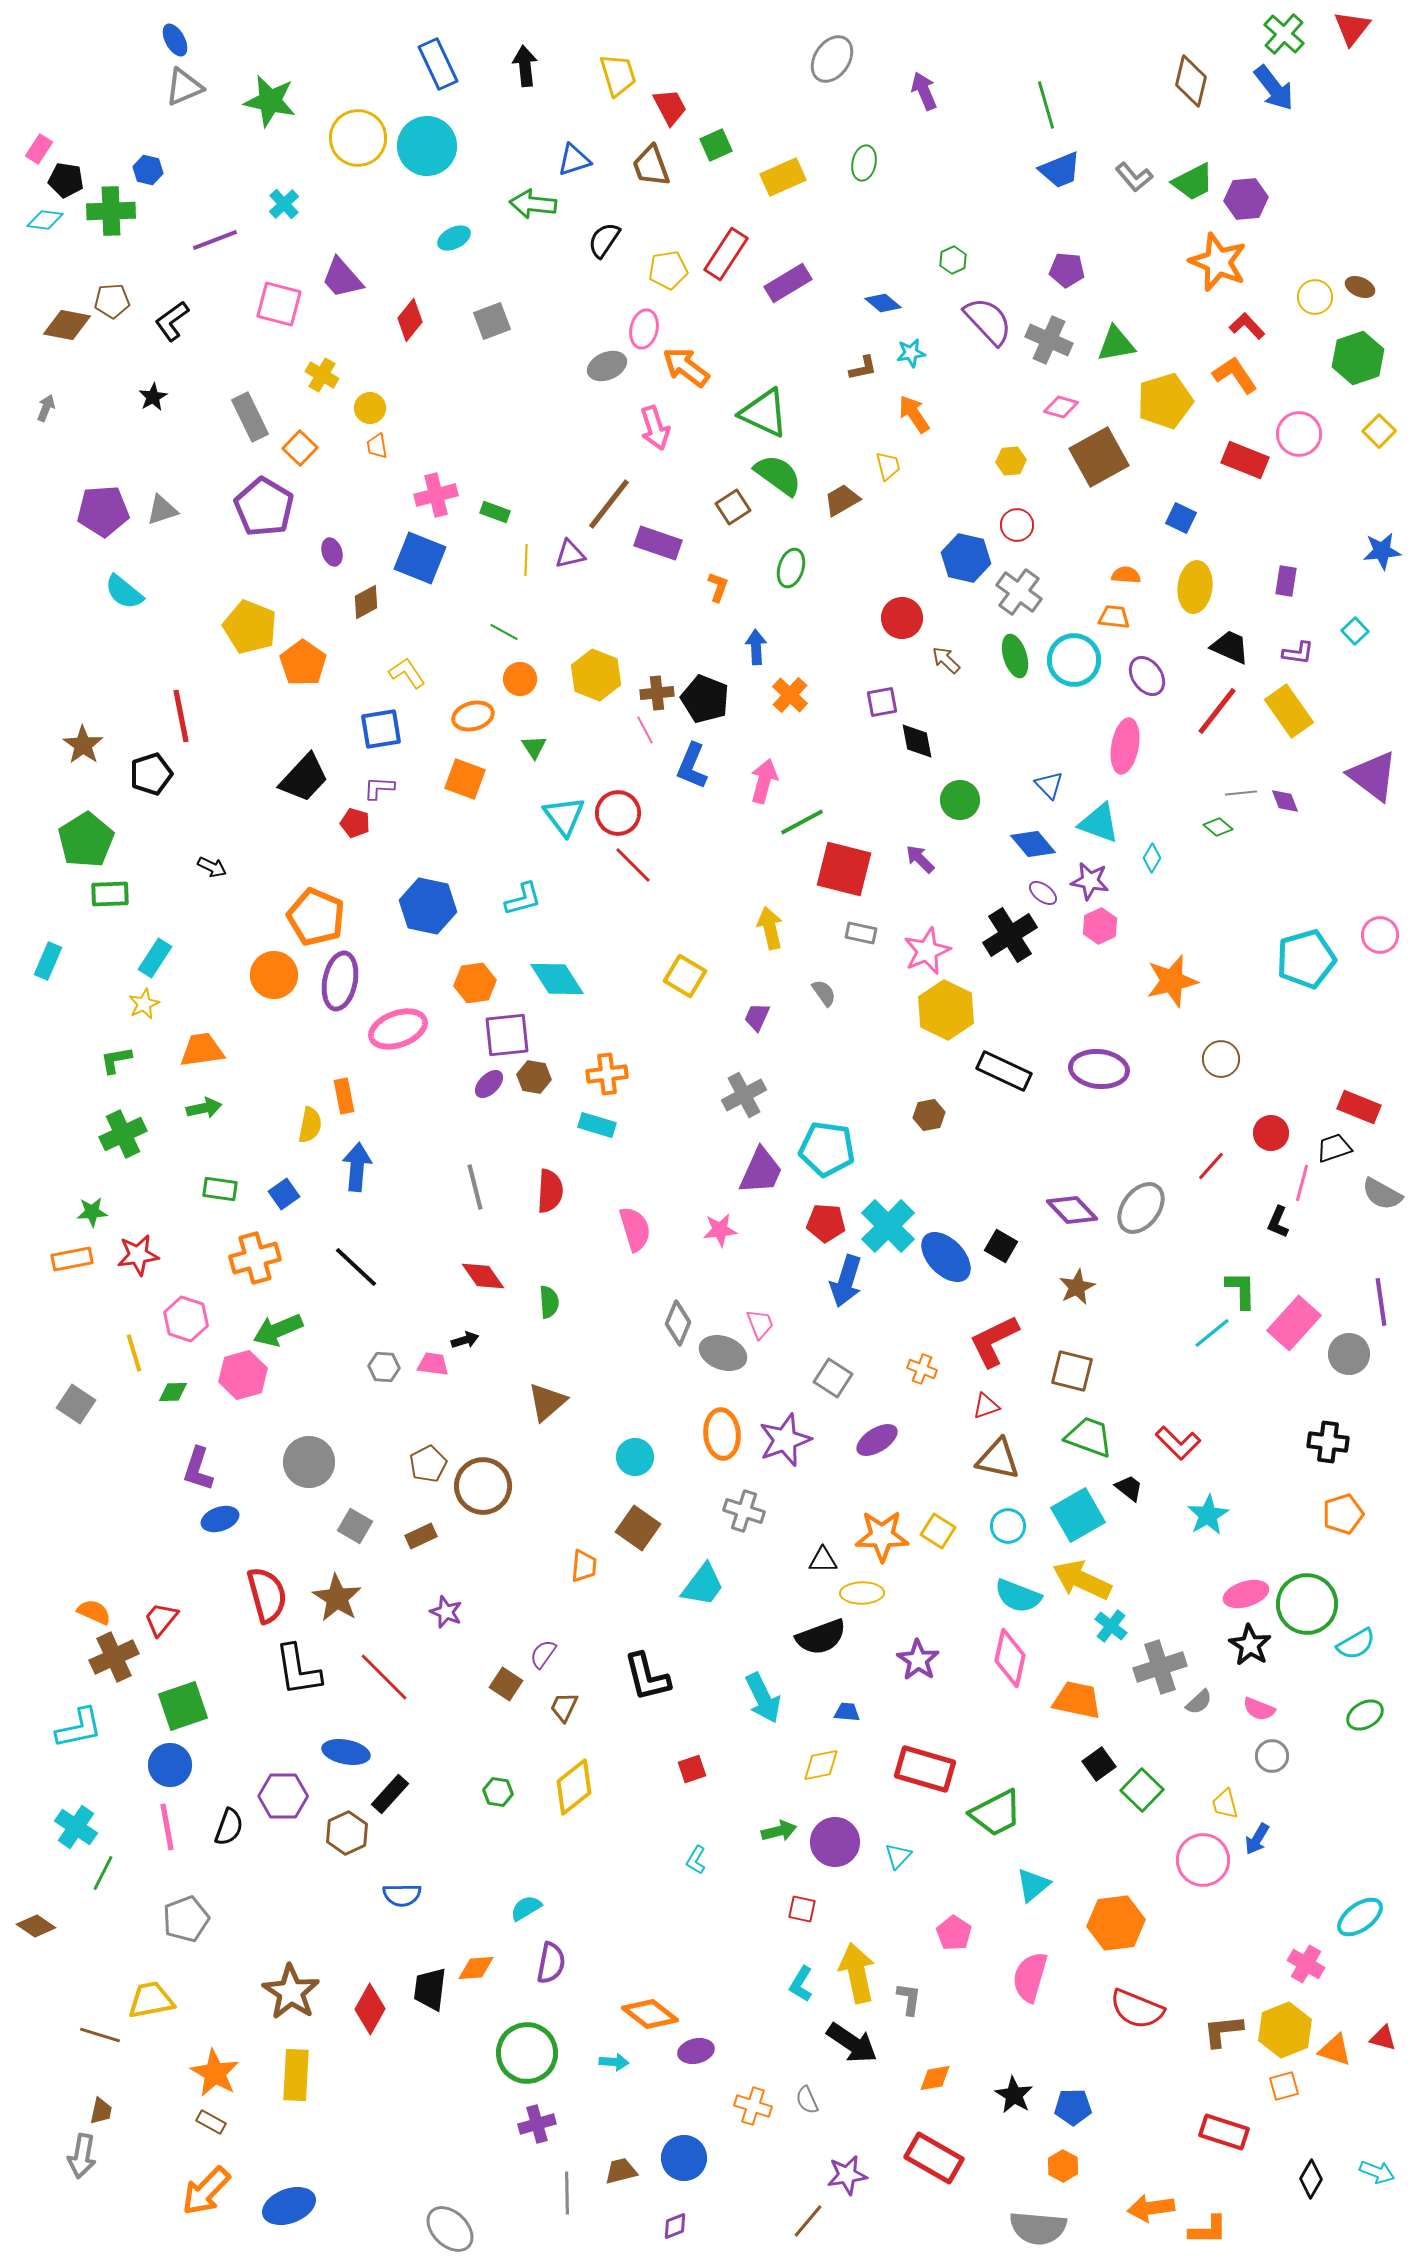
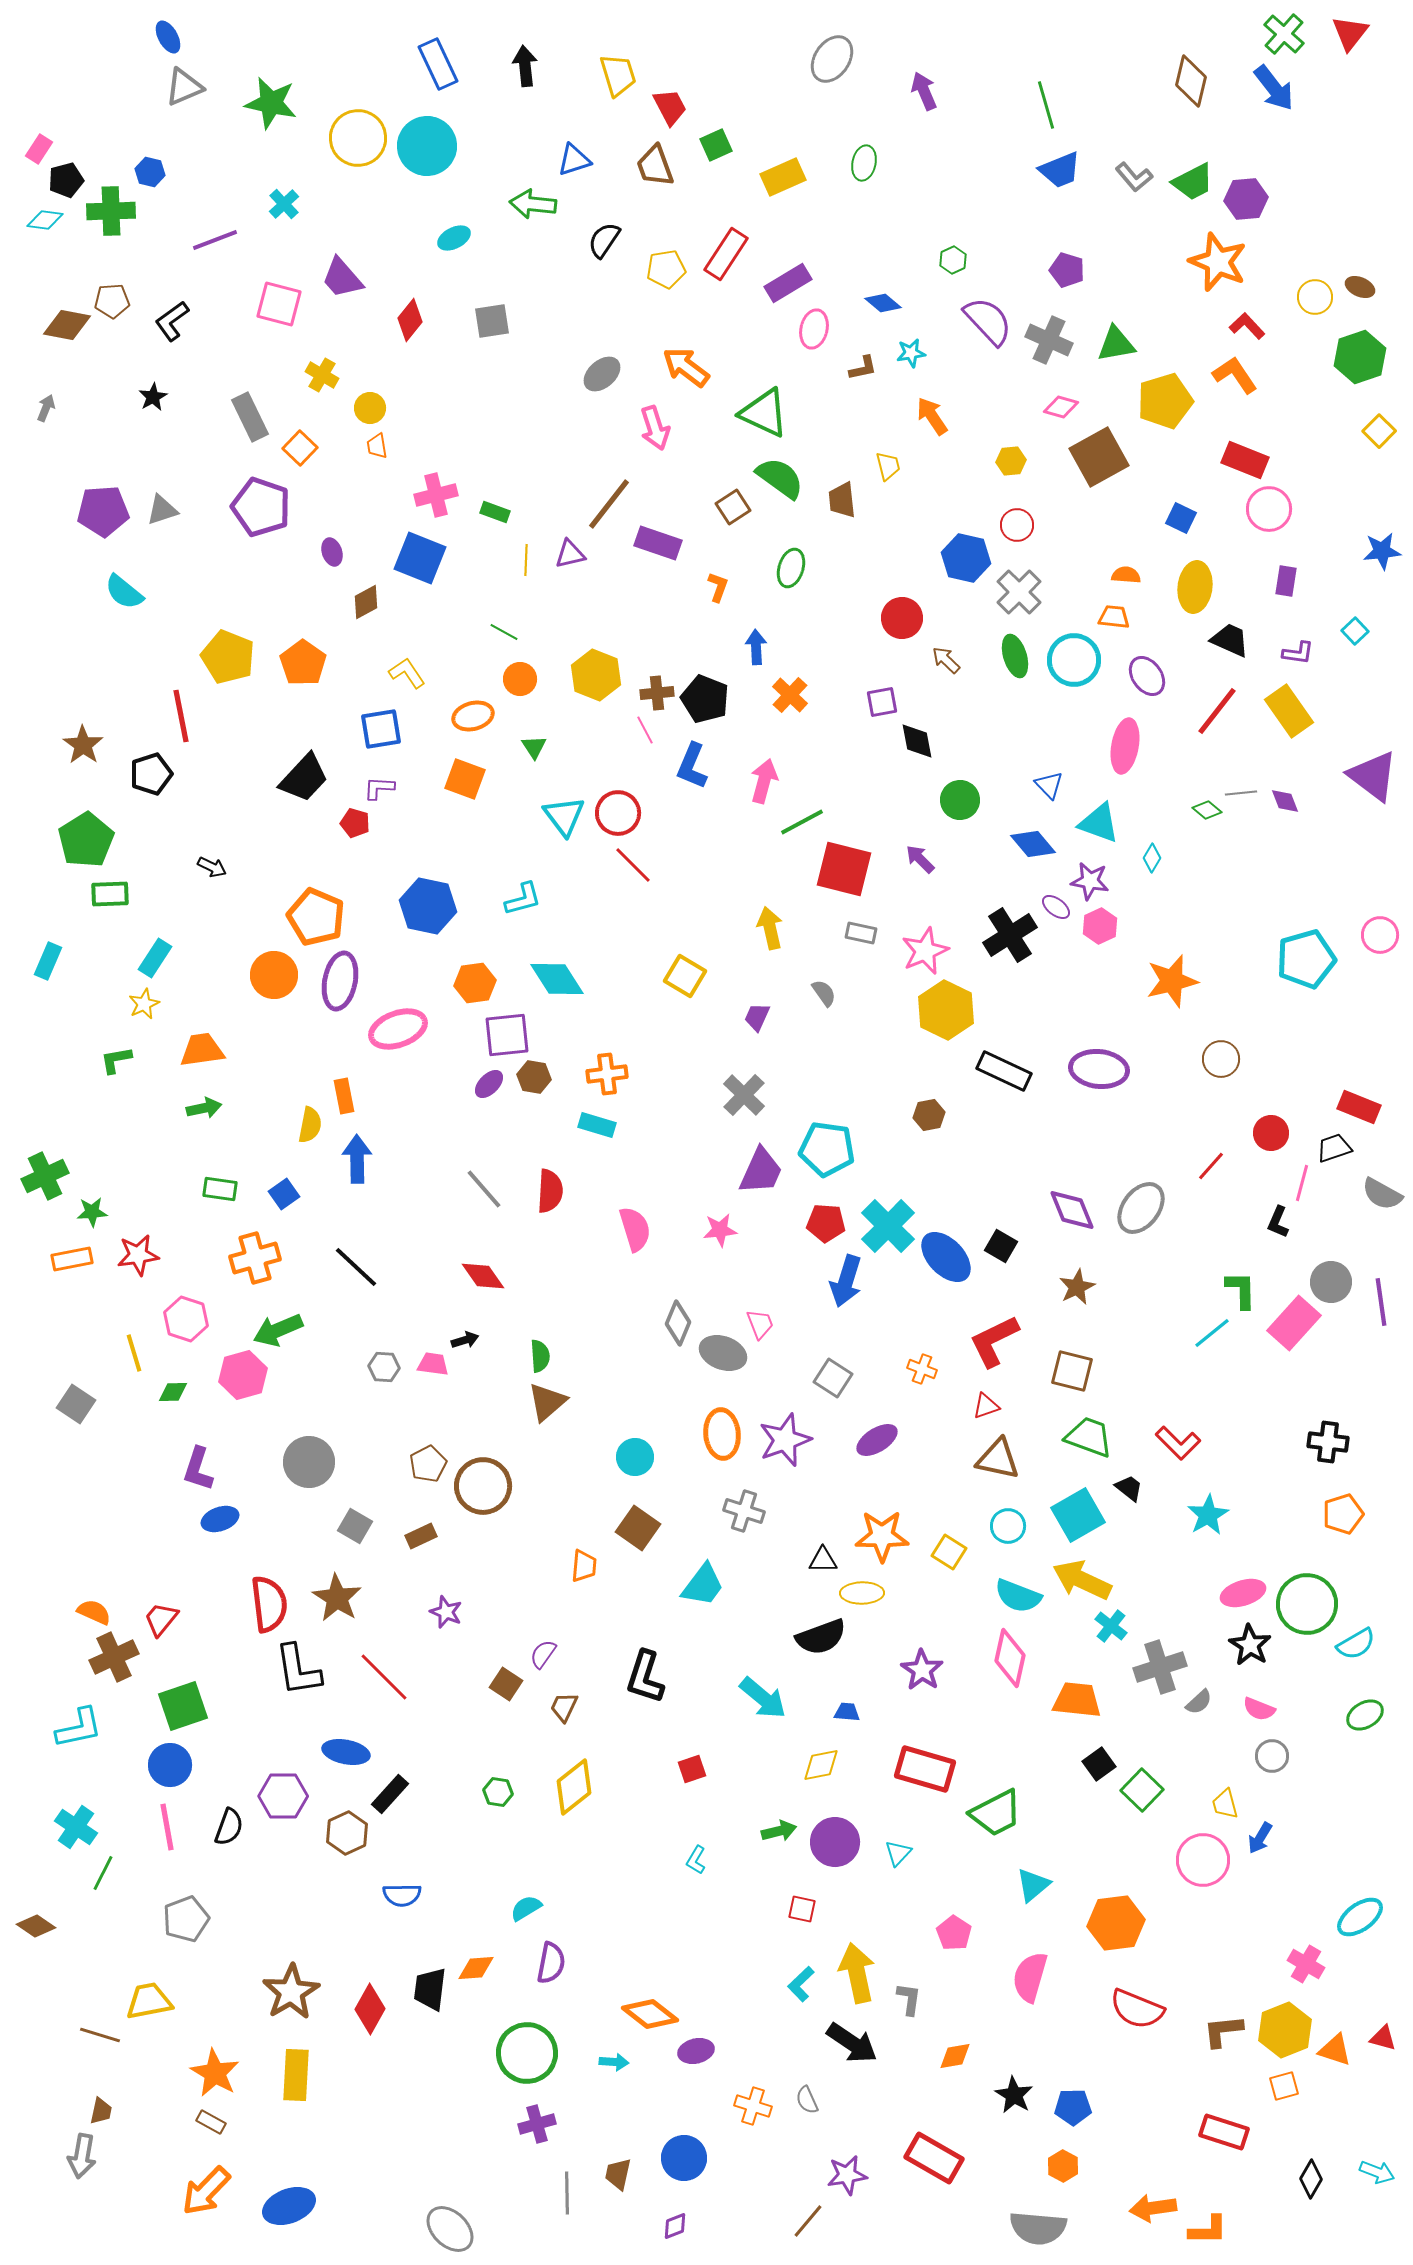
red triangle at (1352, 28): moved 2 px left, 5 px down
blue ellipse at (175, 40): moved 7 px left, 3 px up
green star at (270, 101): moved 1 px right, 2 px down
brown trapezoid at (651, 166): moved 4 px right
blue hexagon at (148, 170): moved 2 px right, 2 px down
black pentagon at (66, 180): rotated 24 degrees counterclockwise
yellow pentagon at (668, 270): moved 2 px left, 1 px up
purple pentagon at (1067, 270): rotated 12 degrees clockwise
gray square at (492, 321): rotated 12 degrees clockwise
pink ellipse at (644, 329): moved 170 px right
green hexagon at (1358, 358): moved 2 px right, 1 px up
gray ellipse at (607, 366): moved 5 px left, 8 px down; rotated 18 degrees counterclockwise
orange arrow at (914, 414): moved 18 px right, 2 px down
pink circle at (1299, 434): moved 30 px left, 75 px down
green semicircle at (778, 475): moved 2 px right, 3 px down
brown trapezoid at (842, 500): rotated 66 degrees counterclockwise
purple pentagon at (264, 507): moved 3 px left; rotated 12 degrees counterclockwise
gray cross at (1019, 592): rotated 9 degrees clockwise
yellow pentagon at (250, 627): moved 22 px left, 30 px down
black trapezoid at (1230, 647): moved 7 px up
green diamond at (1218, 827): moved 11 px left, 17 px up
purple ellipse at (1043, 893): moved 13 px right, 14 px down
pink star at (927, 951): moved 2 px left
gray cross at (744, 1095): rotated 18 degrees counterclockwise
green cross at (123, 1134): moved 78 px left, 42 px down
blue arrow at (357, 1167): moved 8 px up; rotated 6 degrees counterclockwise
gray line at (475, 1187): moved 9 px right, 2 px down; rotated 27 degrees counterclockwise
purple diamond at (1072, 1210): rotated 21 degrees clockwise
green semicircle at (549, 1302): moved 9 px left, 54 px down
gray circle at (1349, 1354): moved 18 px left, 72 px up
yellow square at (938, 1531): moved 11 px right, 21 px down
pink ellipse at (1246, 1594): moved 3 px left, 1 px up
red semicircle at (267, 1595): moved 2 px right, 9 px down; rotated 8 degrees clockwise
purple star at (918, 1660): moved 4 px right, 10 px down
black L-shape at (647, 1677): moved 2 px left; rotated 32 degrees clockwise
cyan arrow at (763, 1698): rotated 24 degrees counterclockwise
orange trapezoid at (1077, 1700): rotated 6 degrees counterclockwise
blue arrow at (1257, 1839): moved 3 px right, 1 px up
cyan triangle at (898, 1856): moved 3 px up
cyan L-shape at (801, 1984): rotated 15 degrees clockwise
brown star at (291, 1992): rotated 8 degrees clockwise
yellow trapezoid at (151, 2000): moved 2 px left, 1 px down
orange diamond at (935, 2078): moved 20 px right, 22 px up
brown trapezoid at (621, 2171): moved 3 px left, 3 px down; rotated 64 degrees counterclockwise
orange arrow at (1151, 2208): moved 2 px right
